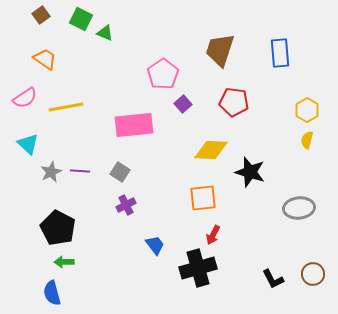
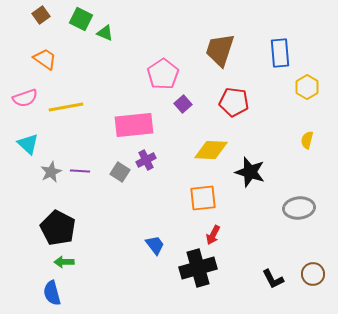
pink semicircle: rotated 15 degrees clockwise
yellow hexagon: moved 23 px up
purple cross: moved 20 px right, 45 px up
